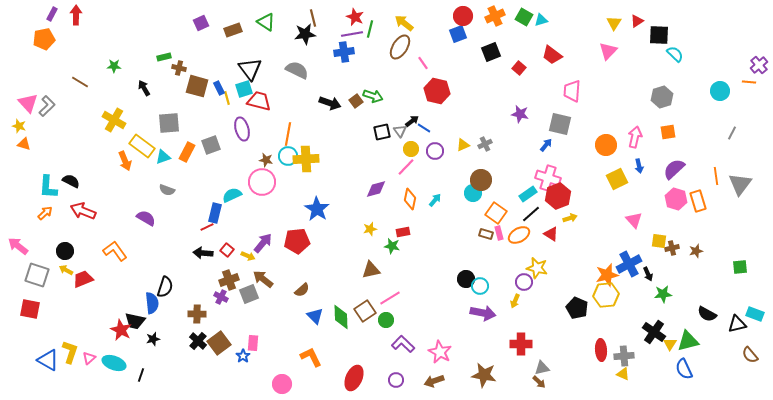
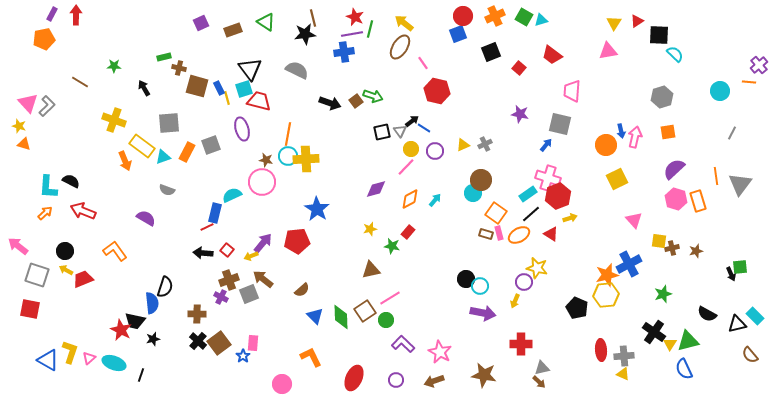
pink triangle at (608, 51): rotated 36 degrees clockwise
yellow cross at (114, 120): rotated 10 degrees counterclockwise
blue arrow at (639, 166): moved 18 px left, 35 px up
orange diamond at (410, 199): rotated 50 degrees clockwise
red rectangle at (403, 232): moved 5 px right; rotated 40 degrees counterclockwise
yellow arrow at (248, 256): moved 3 px right; rotated 136 degrees clockwise
black arrow at (648, 274): moved 83 px right
green star at (663, 294): rotated 12 degrees counterclockwise
cyan rectangle at (755, 314): moved 2 px down; rotated 24 degrees clockwise
